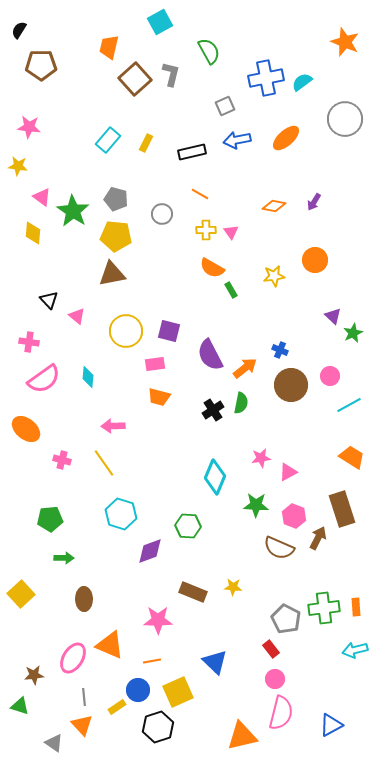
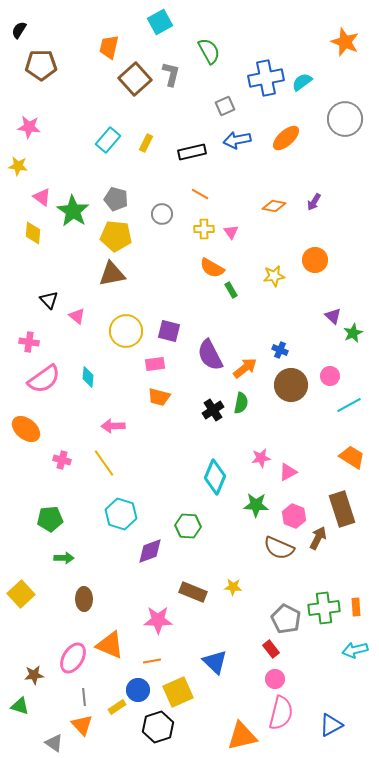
yellow cross at (206, 230): moved 2 px left, 1 px up
